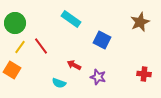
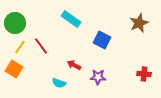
brown star: moved 1 px left, 1 px down
orange square: moved 2 px right, 1 px up
purple star: rotated 14 degrees counterclockwise
